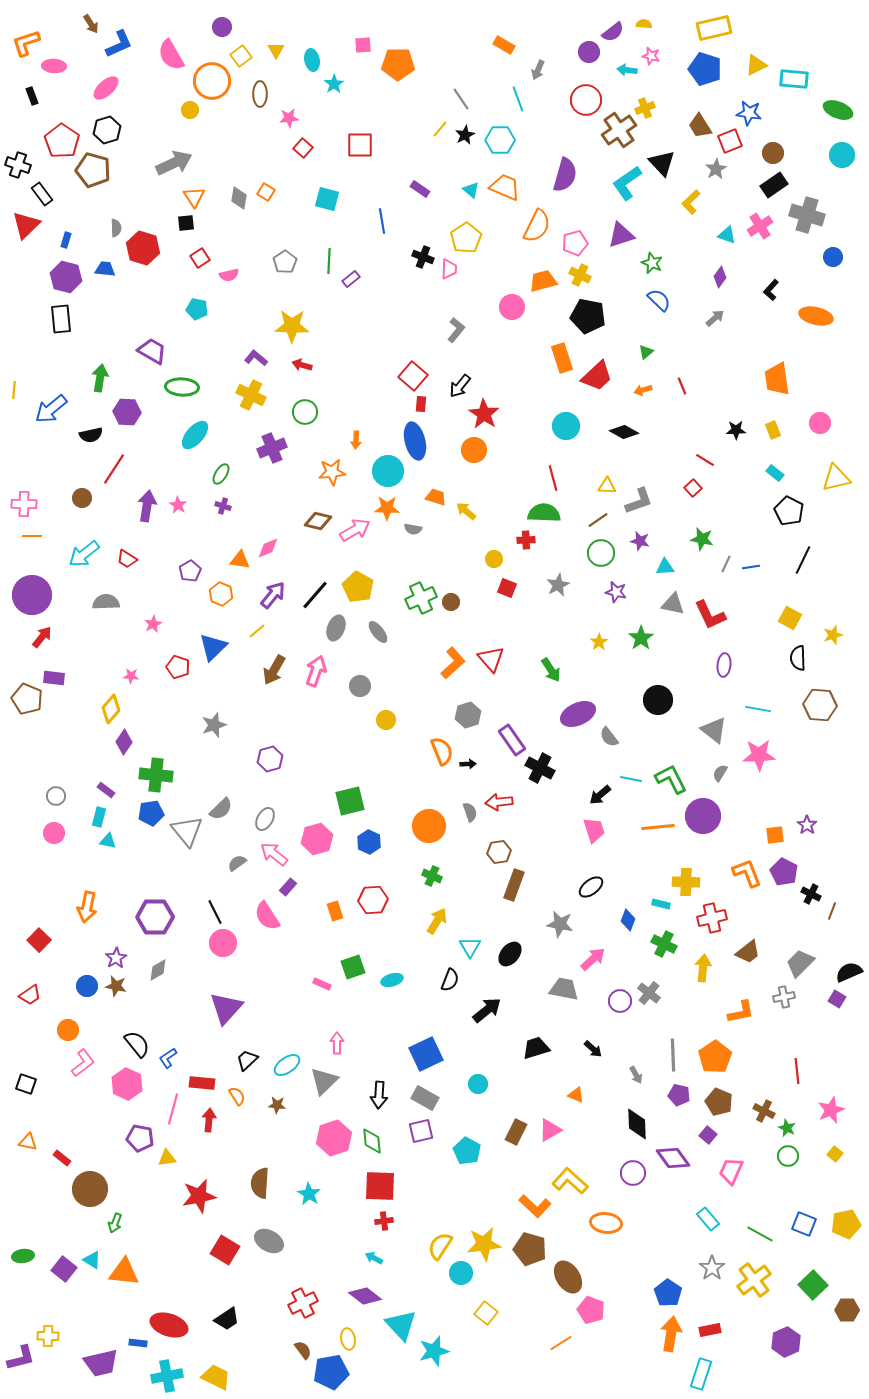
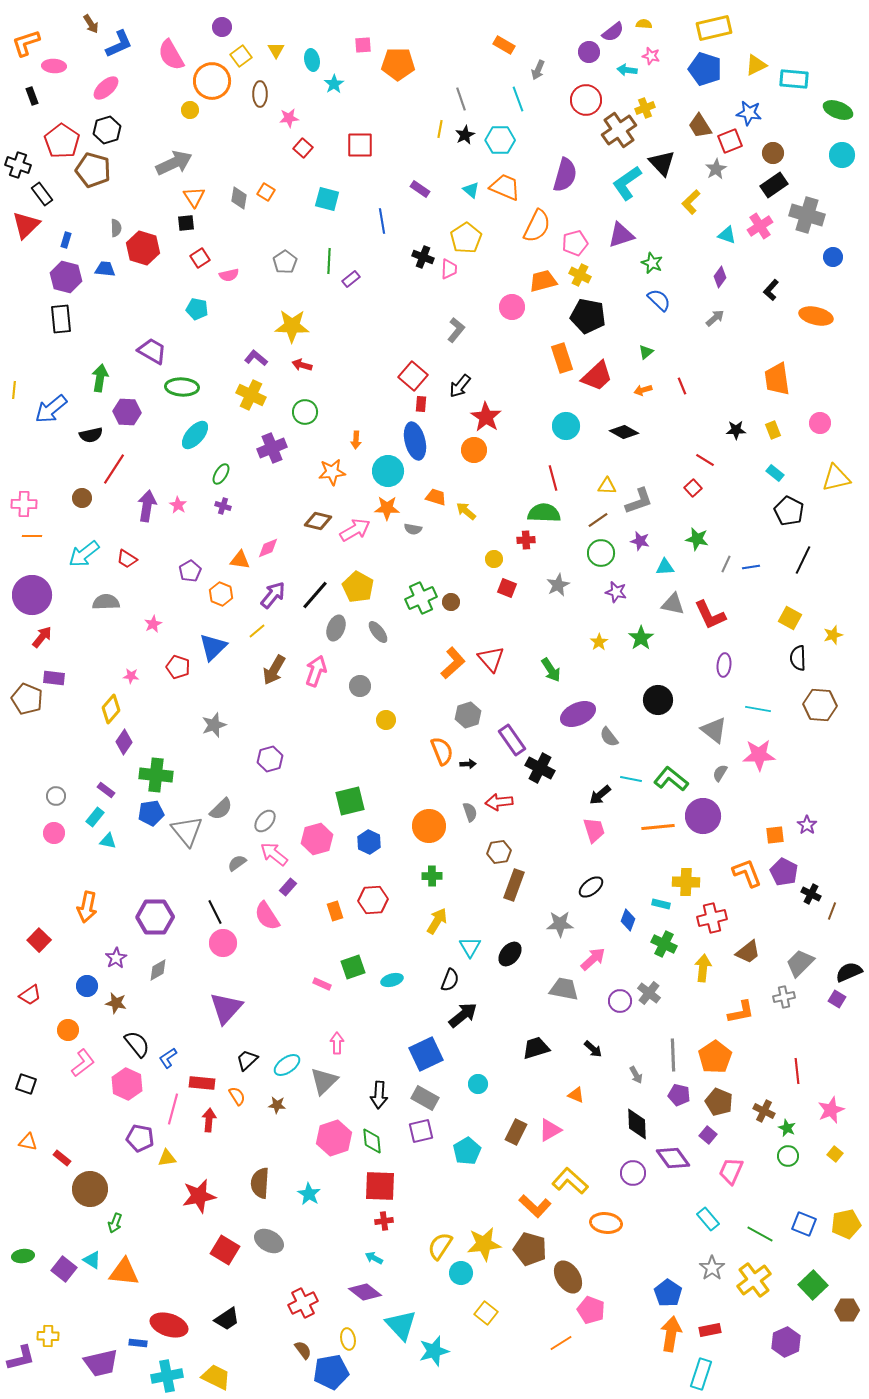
gray line at (461, 99): rotated 15 degrees clockwise
yellow line at (440, 129): rotated 30 degrees counterclockwise
red star at (484, 414): moved 2 px right, 3 px down
green star at (702, 539): moved 5 px left
green L-shape at (671, 779): rotated 24 degrees counterclockwise
cyan rectangle at (99, 817): moved 4 px left; rotated 24 degrees clockwise
gray ellipse at (265, 819): moved 2 px down; rotated 10 degrees clockwise
green cross at (432, 876): rotated 24 degrees counterclockwise
gray star at (560, 924): rotated 12 degrees counterclockwise
brown star at (116, 986): moved 17 px down
black arrow at (487, 1010): moved 24 px left, 5 px down
cyan pentagon at (467, 1151): rotated 12 degrees clockwise
purple diamond at (365, 1296): moved 4 px up
